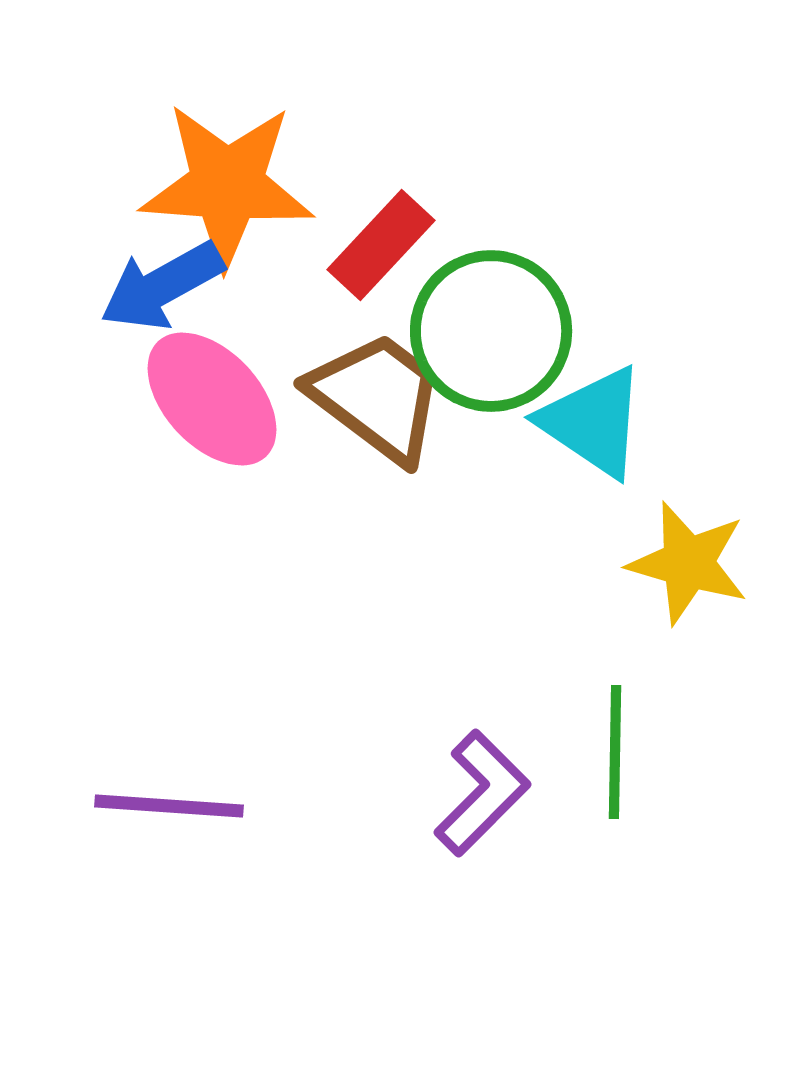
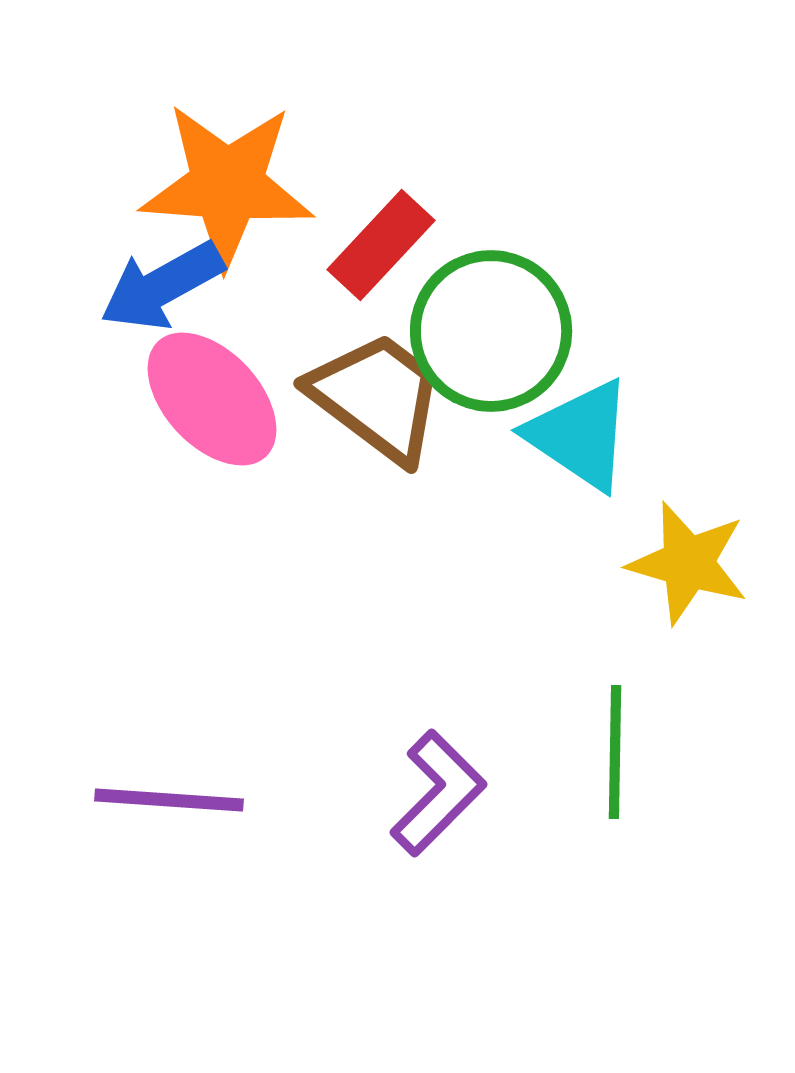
cyan triangle: moved 13 px left, 13 px down
purple L-shape: moved 44 px left
purple line: moved 6 px up
